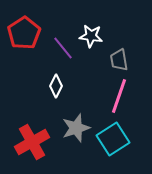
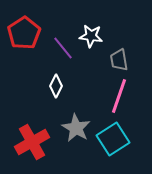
gray star: rotated 24 degrees counterclockwise
